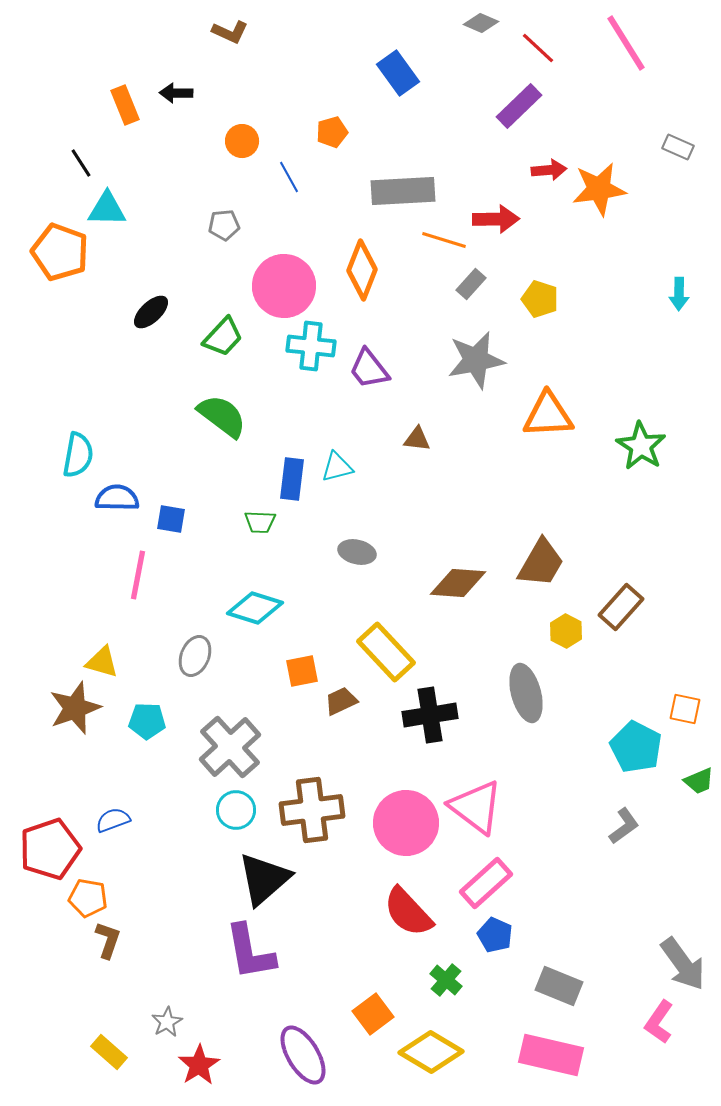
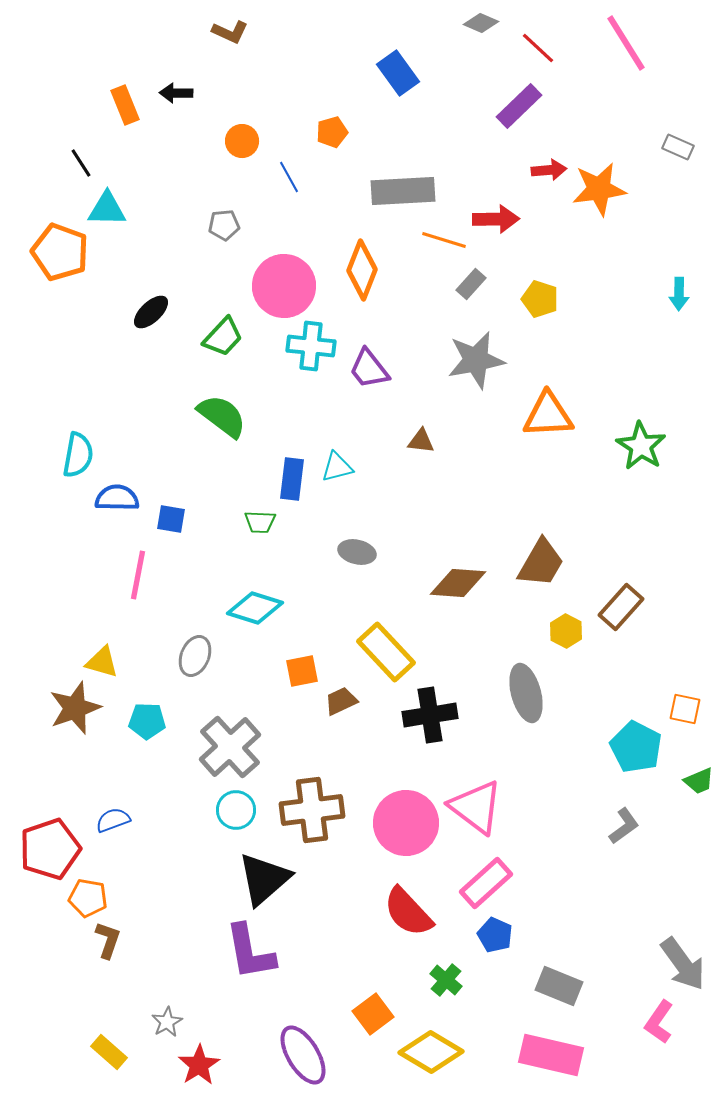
brown triangle at (417, 439): moved 4 px right, 2 px down
